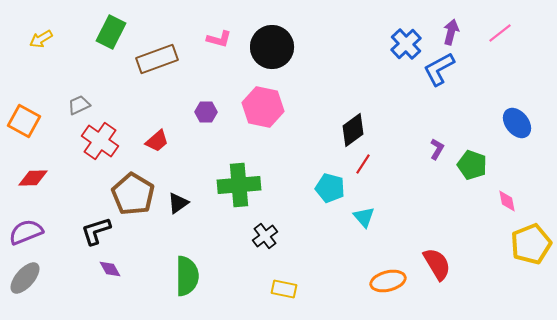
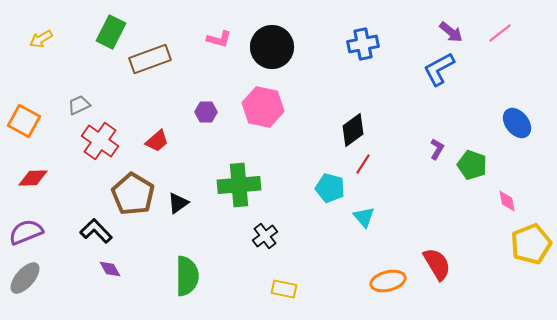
purple arrow: rotated 115 degrees clockwise
blue cross: moved 43 px left; rotated 32 degrees clockwise
brown rectangle: moved 7 px left
black L-shape: rotated 64 degrees clockwise
